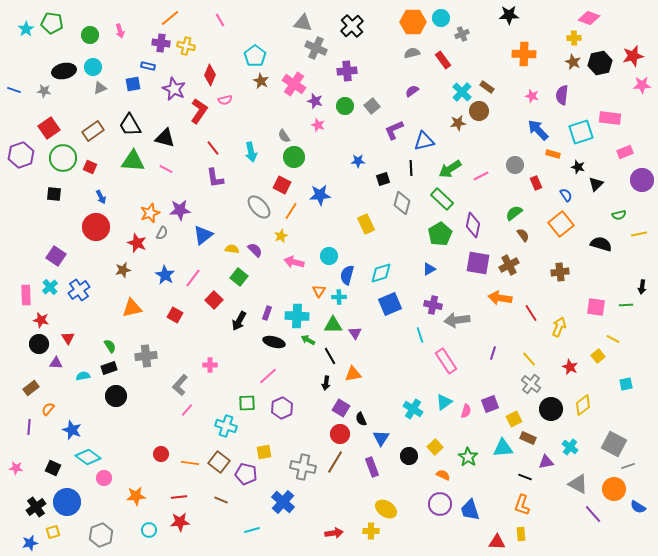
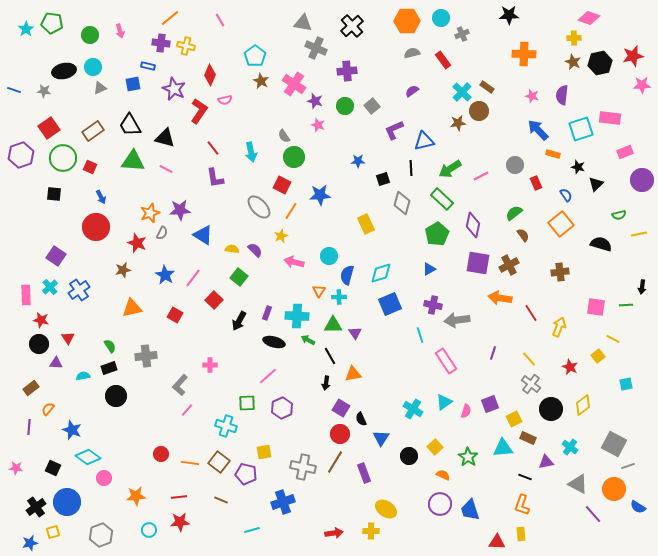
orange hexagon at (413, 22): moved 6 px left, 1 px up
cyan square at (581, 132): moved 3 px up
green pentagon at (440, 234): moved 3 px left
blue triangle at (203, 235): rotated 50 degrees counterclockwise
purple rectangle at (372, 467): moved 8 px left, 6 px down
blue cross at (283, 502): rotated 30 degrees clockwise
